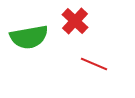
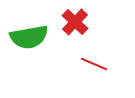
red cross: moved 1 px down
